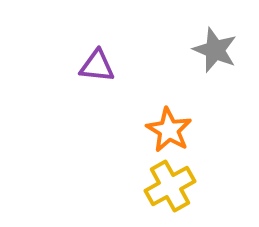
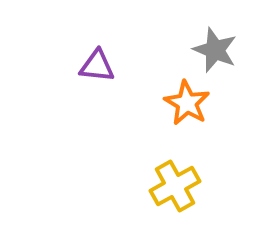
orange star: moved 18 px right, 27 px up
yellow cross: moved 5 px right
